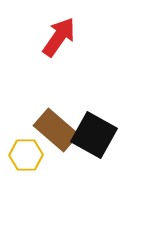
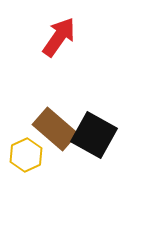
brown rectangle: moved 1 px left, 1 px up
yellow hexagon: rotated 24 degrees counterclockwise
